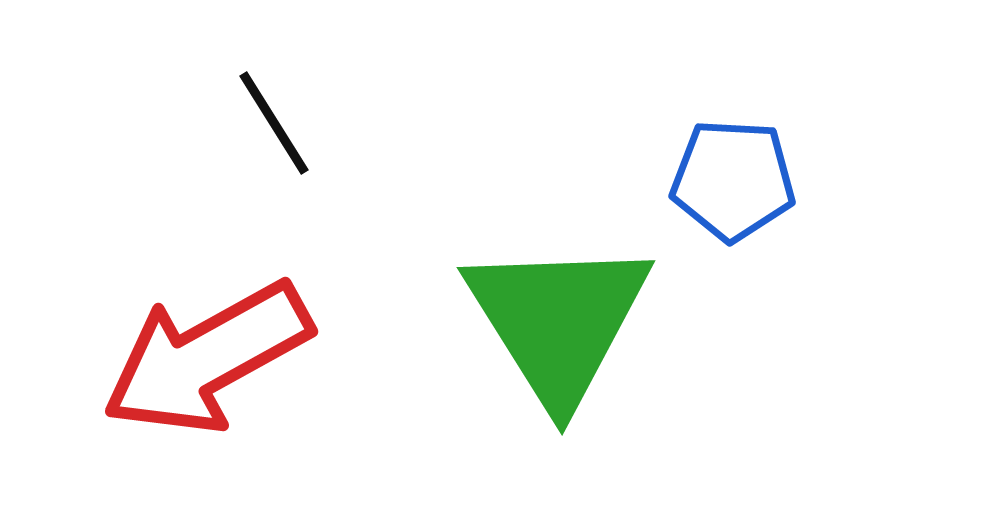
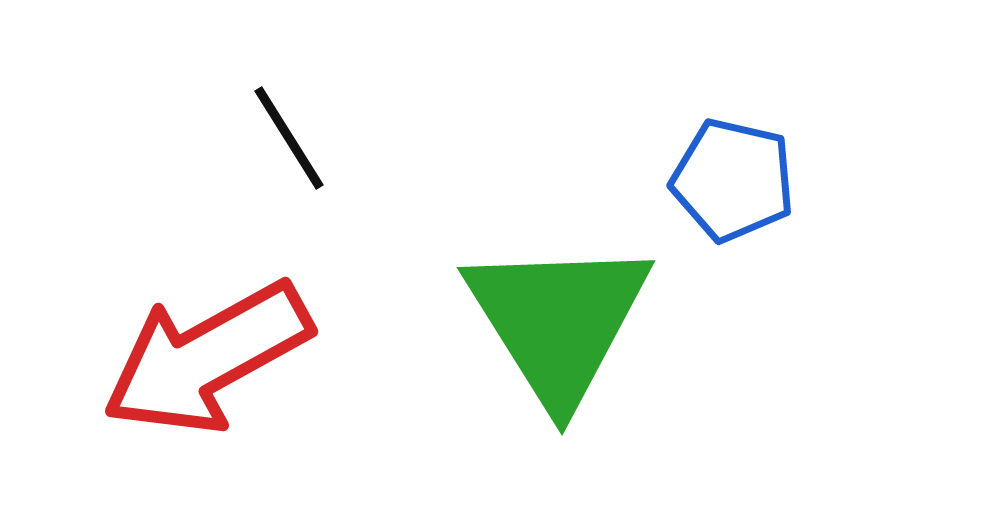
black line: moved 15 px right, 15 px down
blue pentagon: rotated 10 degrees clockwise
